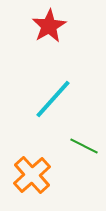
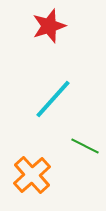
red star: rotated 12 degrees clockwise
green line: moved 1 px right
